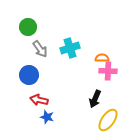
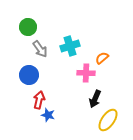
cyan cross: moved 2 px up
orange semicircle: rotated 40 degrees counterclockwise
pink cross: moved 22 px left, 2 px down
red arrow: rotated 90 degrees clockwise
blue star: moved 1 px right, 2 px up
